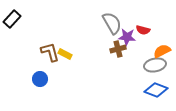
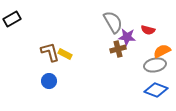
black rectangle: rotated 18 degrees clockwise
gray semicircle: moved 1 px right, 1 px up
red semicircle: moved 5 px right
blue circle: moved 9 px right, 2 px down
